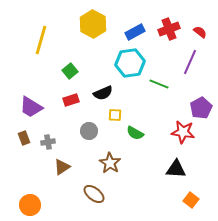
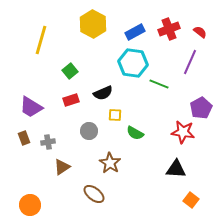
cyan hexagon: moved 3 px right; rotated 16 degrees clockwise
